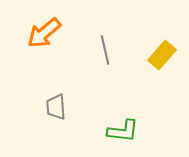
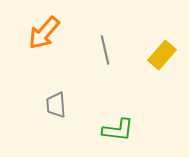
orange arrow: rotated 9 degrees counterclockwise
gray trapezoid: moved 2 px up
green L-shape: moved 5 px left, 1 px up
